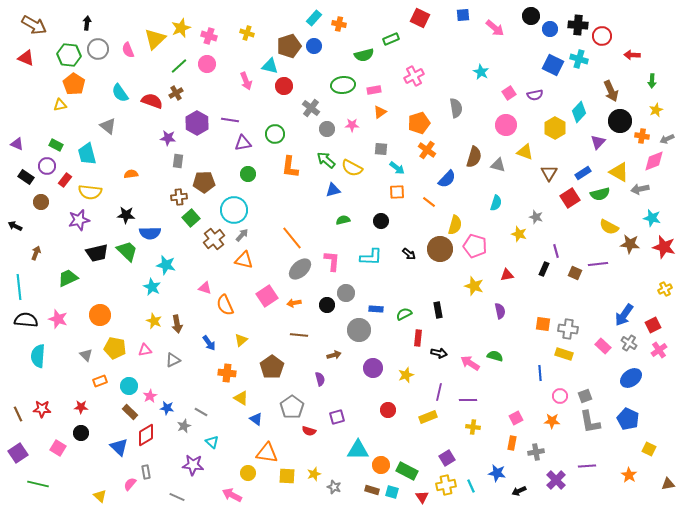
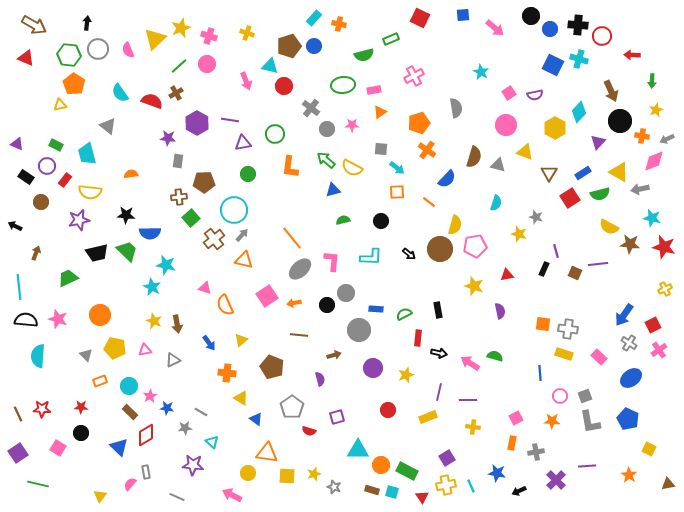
pink pentagon at (475, 246): rotated 25 degrees counterclockwise
pink rectangle at (603, 346): moved 4 px left, 11 px down
brown pentagon at (272, 367): rotated 15 degrees counterclockwise
gray star at (184, 426): moved 1 px right, 2 px down; rotated 16 degrees clockwise
yellow triangle at (100, 496): rotated 24 degrees clockwise
